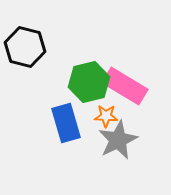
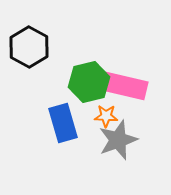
black hexagon: moved 4 px right; rotated 15 degrees clockwise
pink rectangle: rotated 18 degrees counterclockwise
blue rectangle: moved 3 px left
gray star: rotated 6 degrees clockwise
